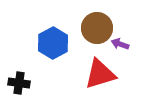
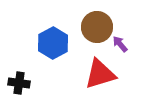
brown circle: moved 1 px up
purple arrow: rotated 30 degrees clockwise
